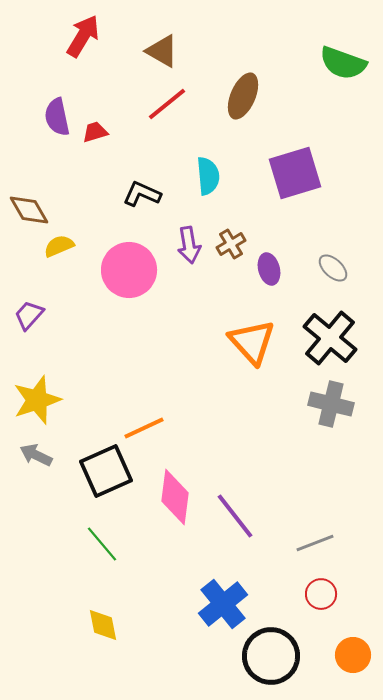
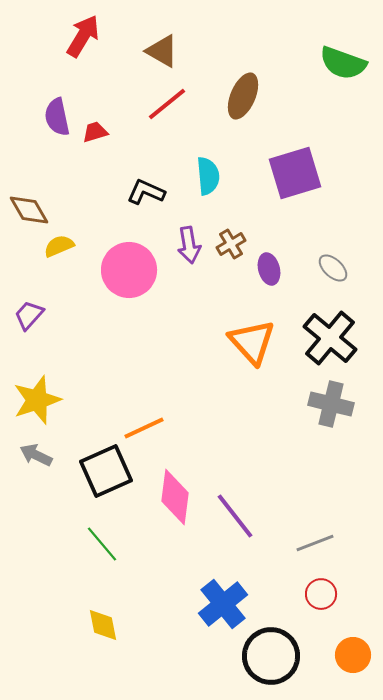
black L-shape: moved 4 px right, 2 px up
